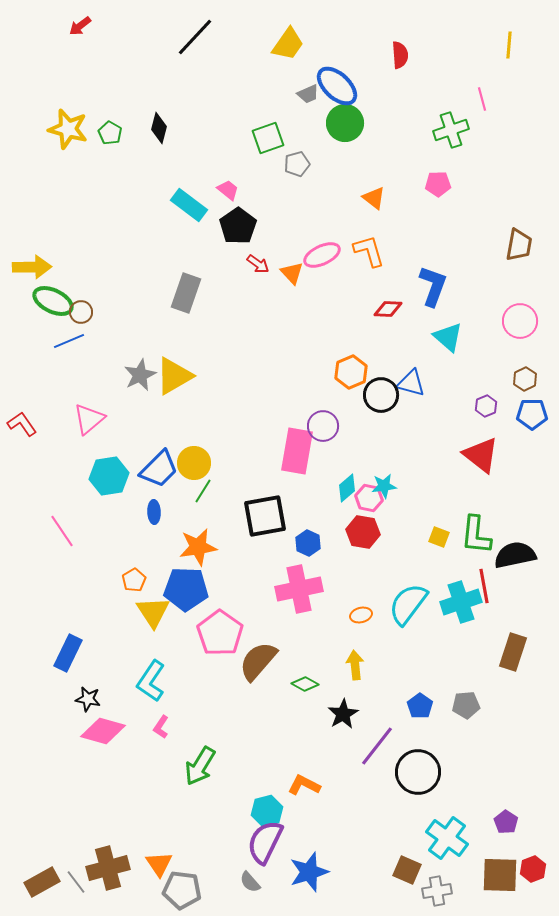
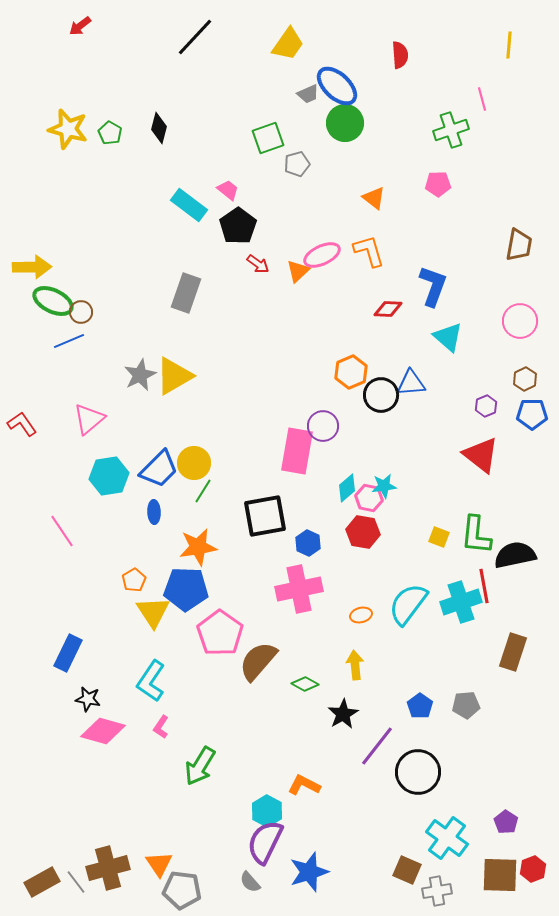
orange triangle at (292, 273): moved 6 px right, 2 px up; rotated 30 degrees clockwise
blue triangle at (411, 383): rotated 20 degrees counterclockwise
cyan hexagon at (267, 811): rotated 16 degrees counterclockwise
